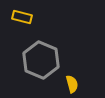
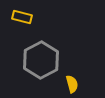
gray hexagon: rotated 9 degrees clockwise
